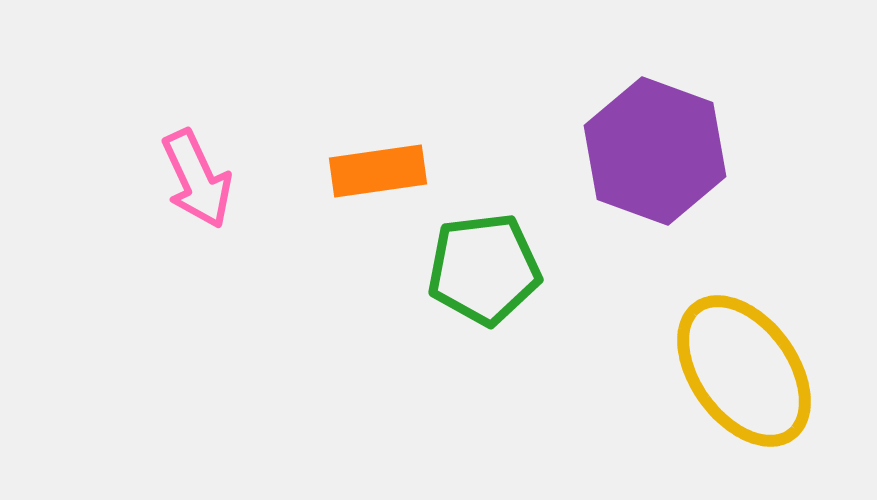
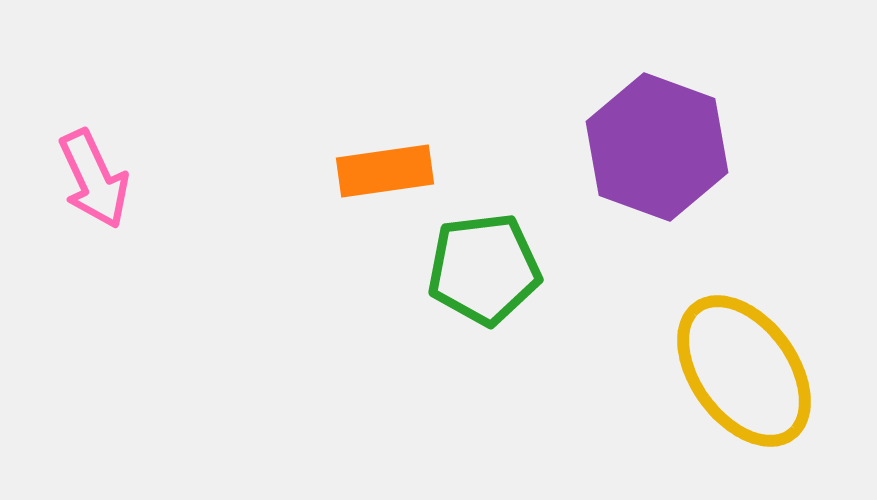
purple hexagon: moved 2 px right, 4 px up
orange rectangle: moved 7 px right
pink arrow: moved 103 px left
